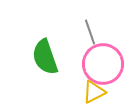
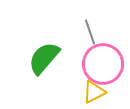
green semicircle: moved 1 px left, 1 px down; rotated 60 degrees clockwise
